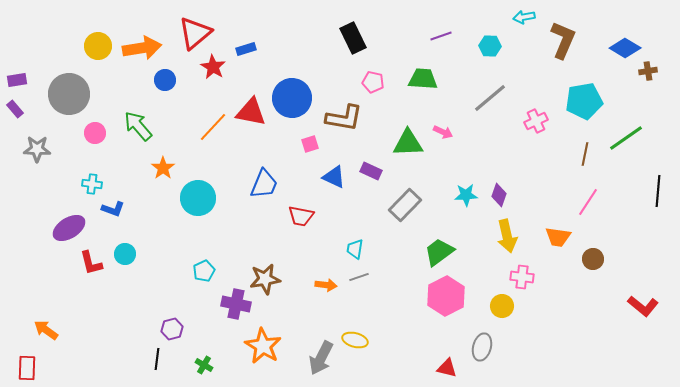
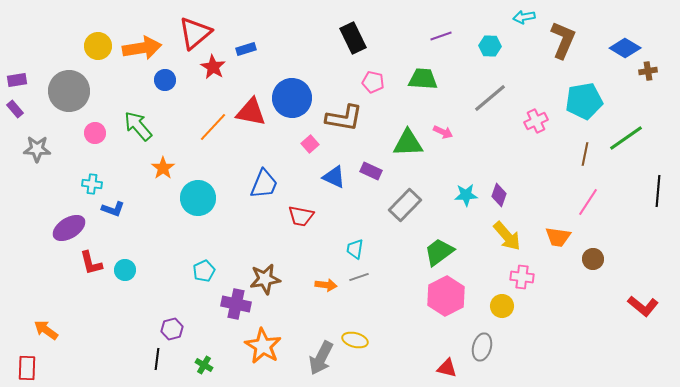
gray circle at (69, 94): moved 3 px up
pink square at (310, 144): rotated 24 degrees counterclockwise
yellow arrow at (507, 236): rotated 28 degrees counterclockwise
cyan circle at (125, 254): moved 16 px down
